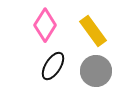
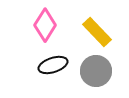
yellow rectangle: moved 4 px right, 1 px down; rotated 8 degrees counterclockwise
black ellipse: moved 1 px up; rotated 40 degrees clockwise
